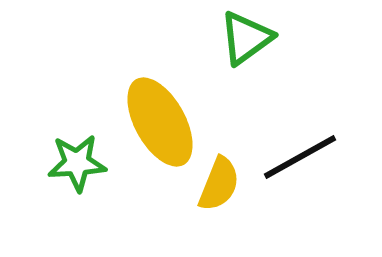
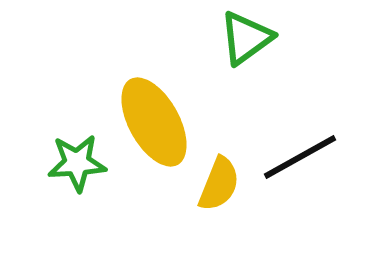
yellow ellipse: moved 6 px left
